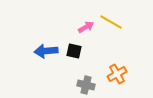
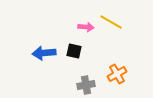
pink arrow: rotated 35 degrees clockwise
blue arrow: moved 2 px left, 2 px down
gray cross: rotated 24 degrees counterclockwise
